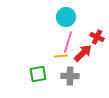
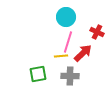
red cross: moved 5 px up
